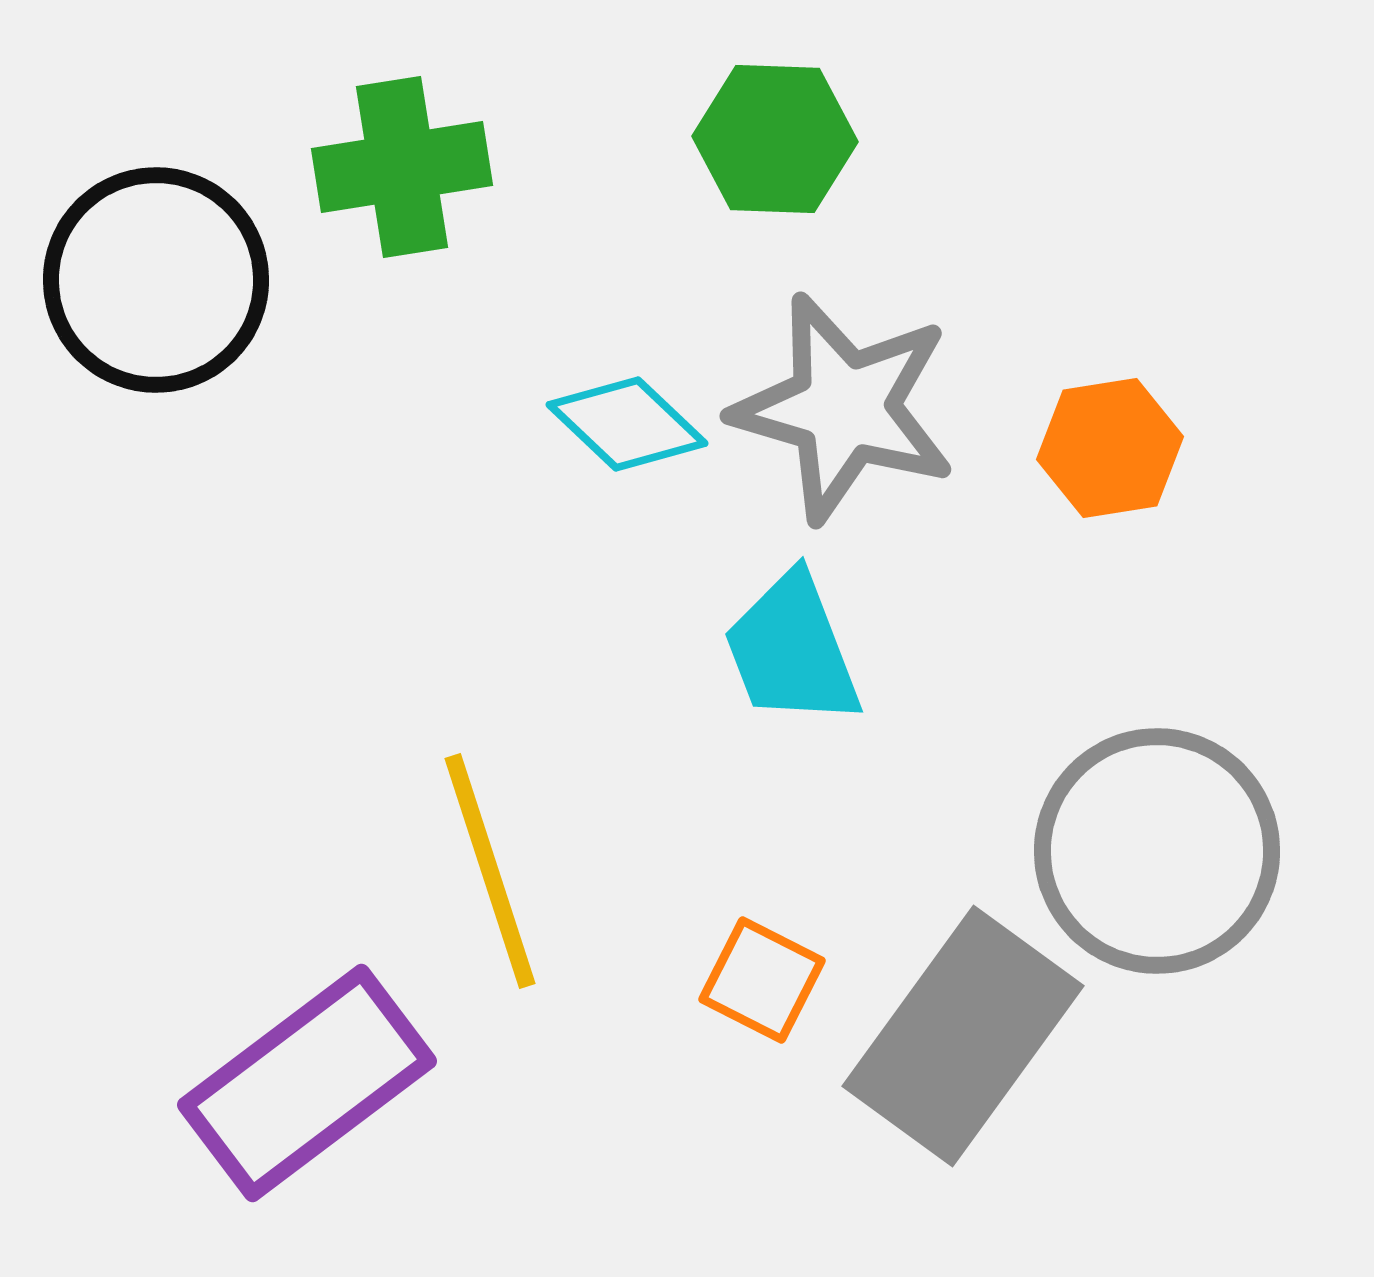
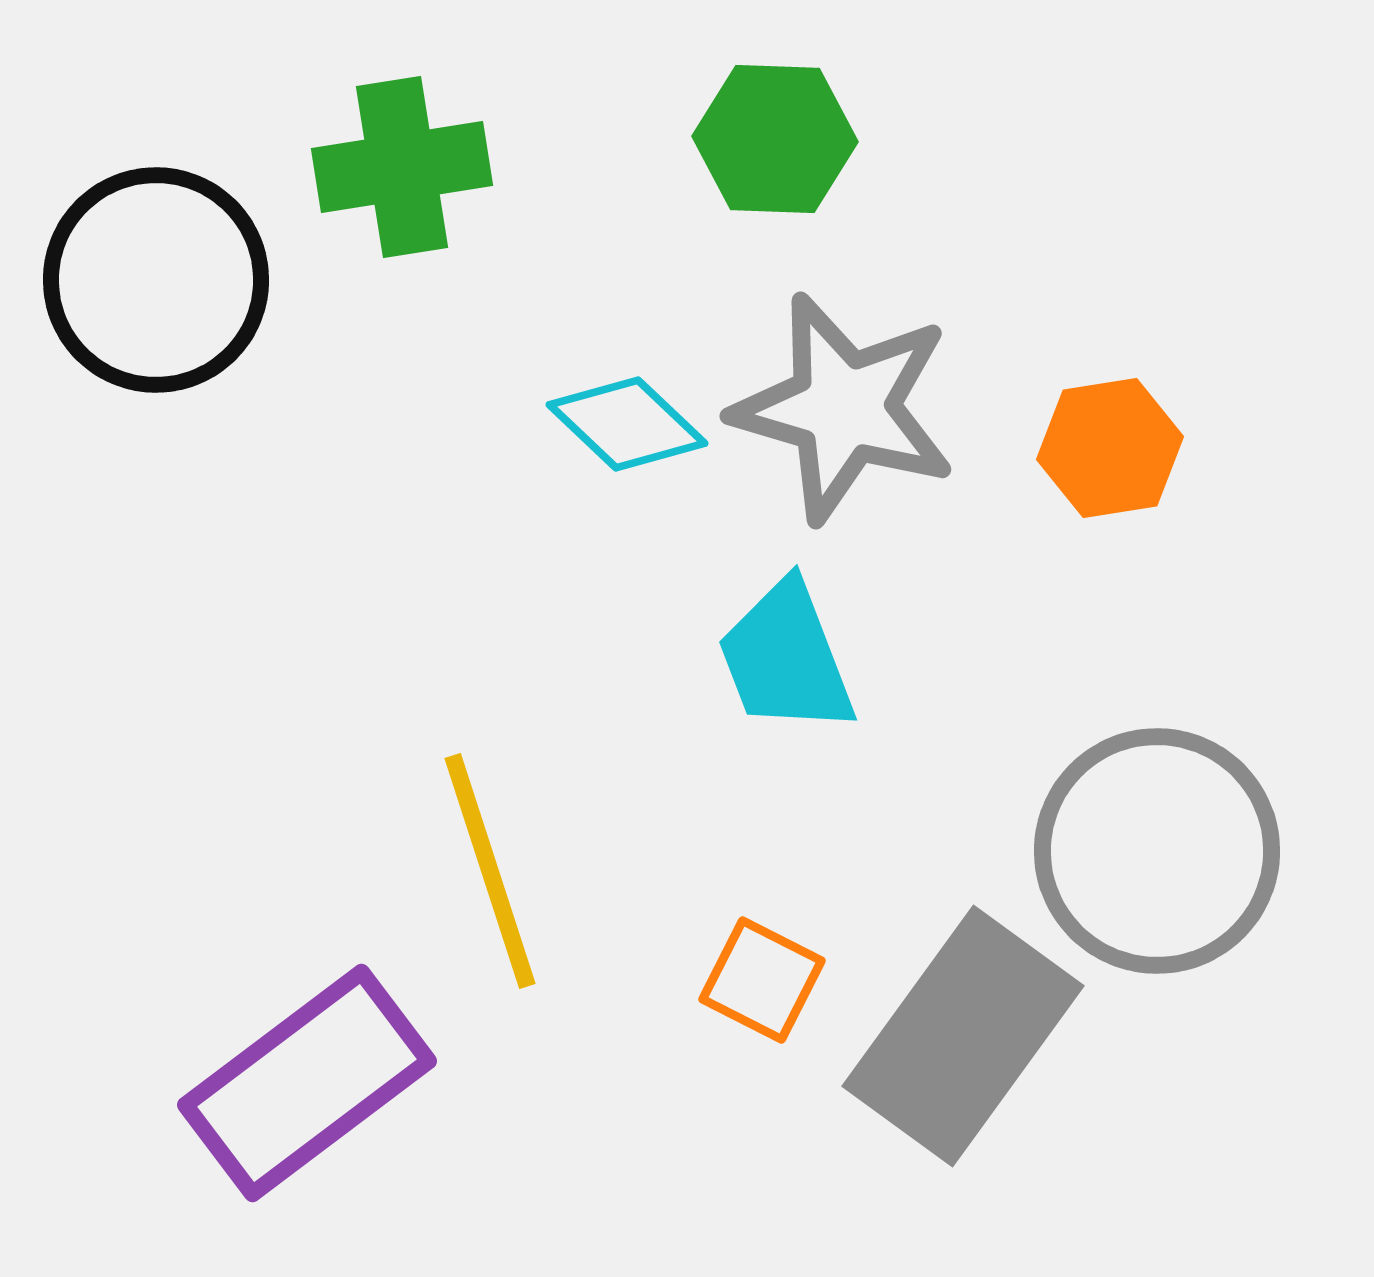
cyan trapezoid: moved 6 px left, 8 px down
